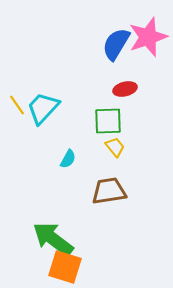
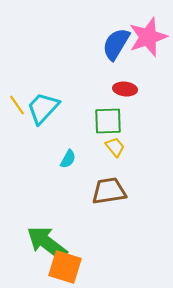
red ellipse: rotated 20 degrees clockwise
green arrow: moved 6 px left, 4 px down
